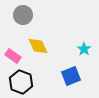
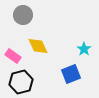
blue square: moved 2 px up
black hexagon: rotated 25 degrees clockwise
